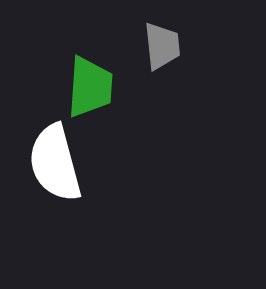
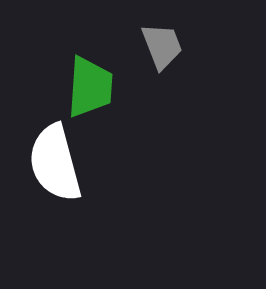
gray trapezoid: rotated 15 degrees counterclockwise
